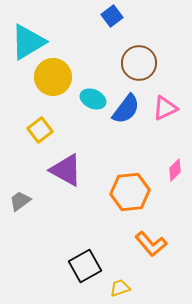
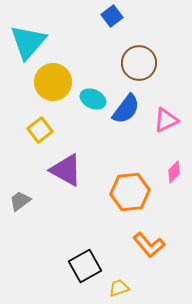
cyan triangle: rotated 18 degrees counterclockwise
yellow circle: moved 5 px down
pink triangle: moved 1 px right, 12 px down
pink diamond: moved 1 px left, 2 px down
orange L-shape: moved 2 px left, 1 px down
yellow trapezoid: moved 1 px left
